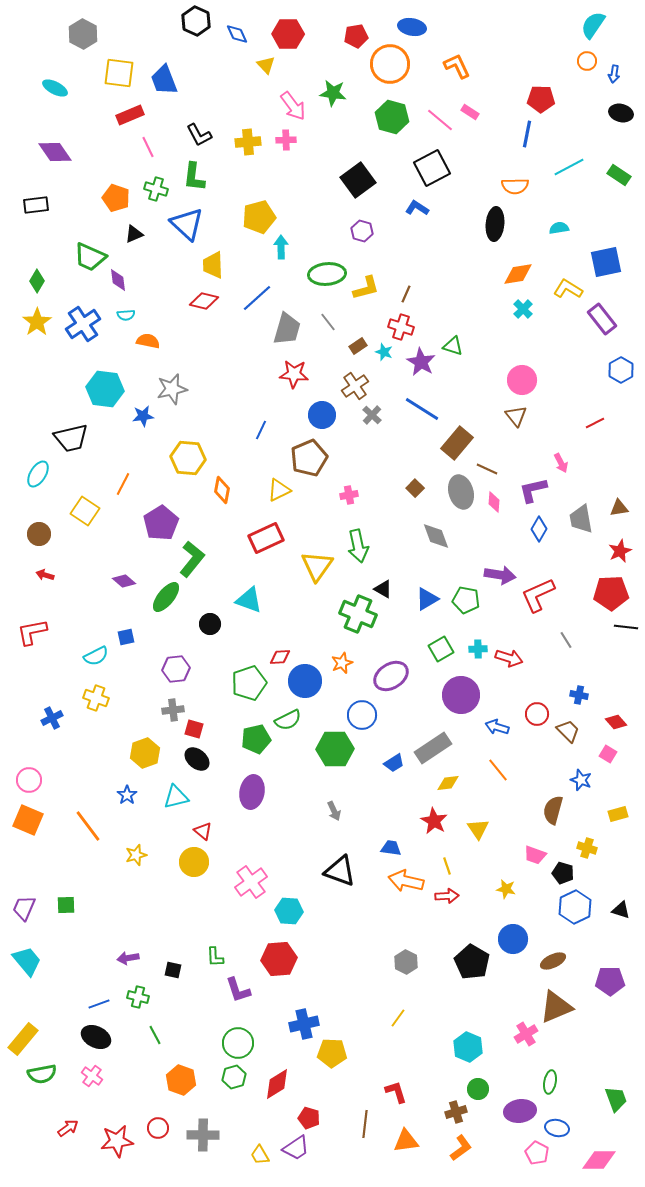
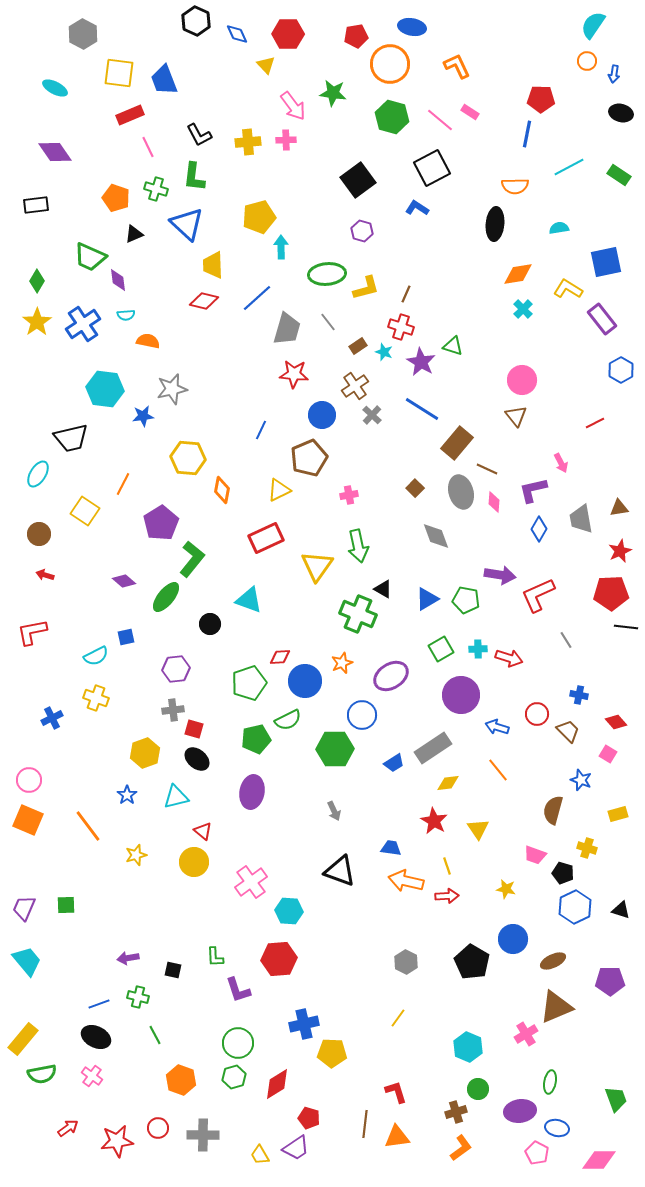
orange triangle at (406, 1141): moved 9 px left, 4 px up
